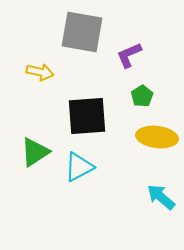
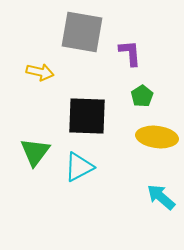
purple L-shape: moved 1 px right, 2 px up; rotated 108 degrees clockwise
black square: rotated 6 degrees clockwise
green triangle: rotated 20 degrees counterclockwise
